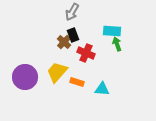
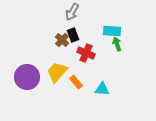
brown cross: moved 2 px left, 2 px up
purple circle: moved 2 px right
orange rectangle: moved 1 px left; rotated 32 degrees clockwise
